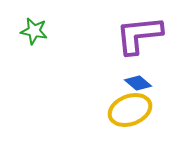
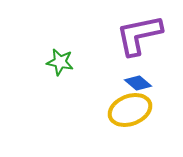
green star: moved 26 px right, 31 px down
purple L-shape: rotated 6 degrees counterclockwise
